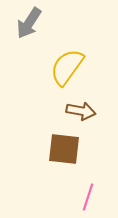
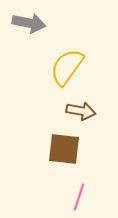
gray arrow: rotated 112 degrees counterclockwise
pink line: moved 9 px left
